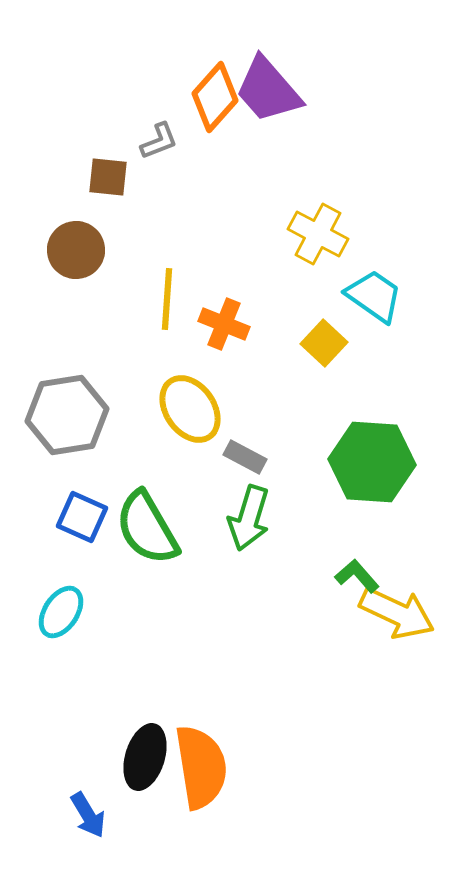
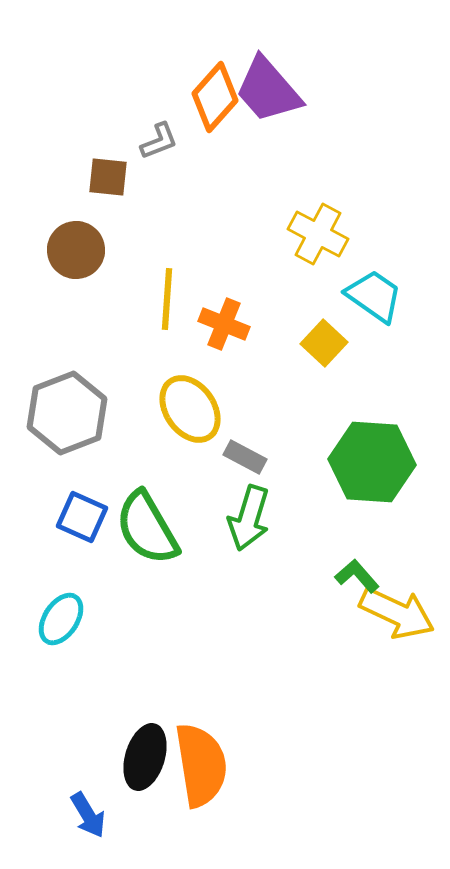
gray hexagon: moved 2 px up; rotated 12 degrees counterclockwise
cyan ellipse: moved 7 px down
orange semicircle: moved 2 px up
